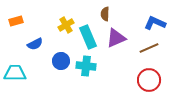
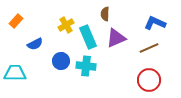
orange rectangle: rotated 32 degrees counterclockwise
